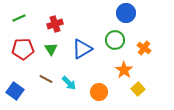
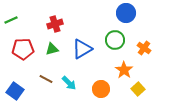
green line: moved 8 px left, 2 px down
green triangle: moved 1 px right; rotated 48 degrees clockwise
orange circle: moved 2 px right, 3 px up
